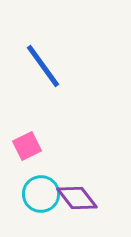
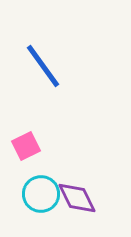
pink square: moved 1 px left
purple diamond: rotated 12 degrees clockwise
